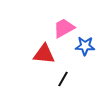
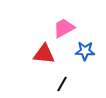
blue star: moved 5 px down
black line: moved 1 px left, 5 px down
